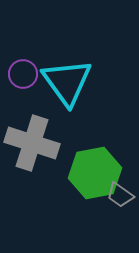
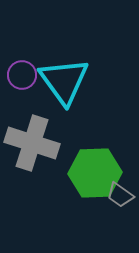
purple circle: moved 1 px left, 1 px down
cyan triangle: moved 3 px left, 1 px up
green hexagon: rotated 9 degrees clockwise
